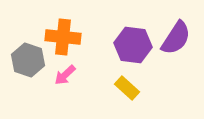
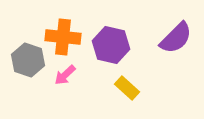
purple semicircle: rotated 12 degrees clockwise
purple hexagon: moved 22 px left; rotated 6 degrees clockwise
